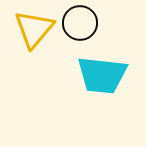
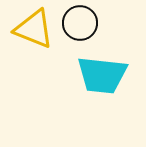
yellow triangle: rotated 48 degrees counterclockwise
